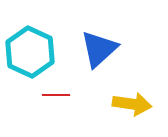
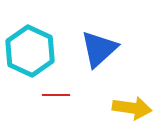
cyan hexagon: moved 1 px up
yellow arrow: moved 4 px down
